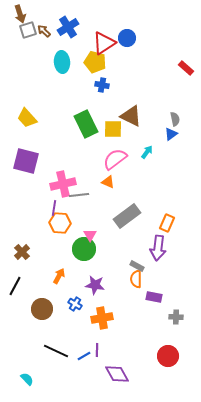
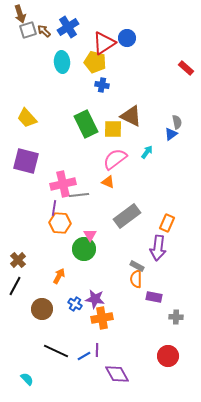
gray semicircle at (175, 119): moved 2 px right, 3 px down
brown cross at (22, 252): moved 4 px left, 8 px down
purple star at (95, 285): moved 14 px down
